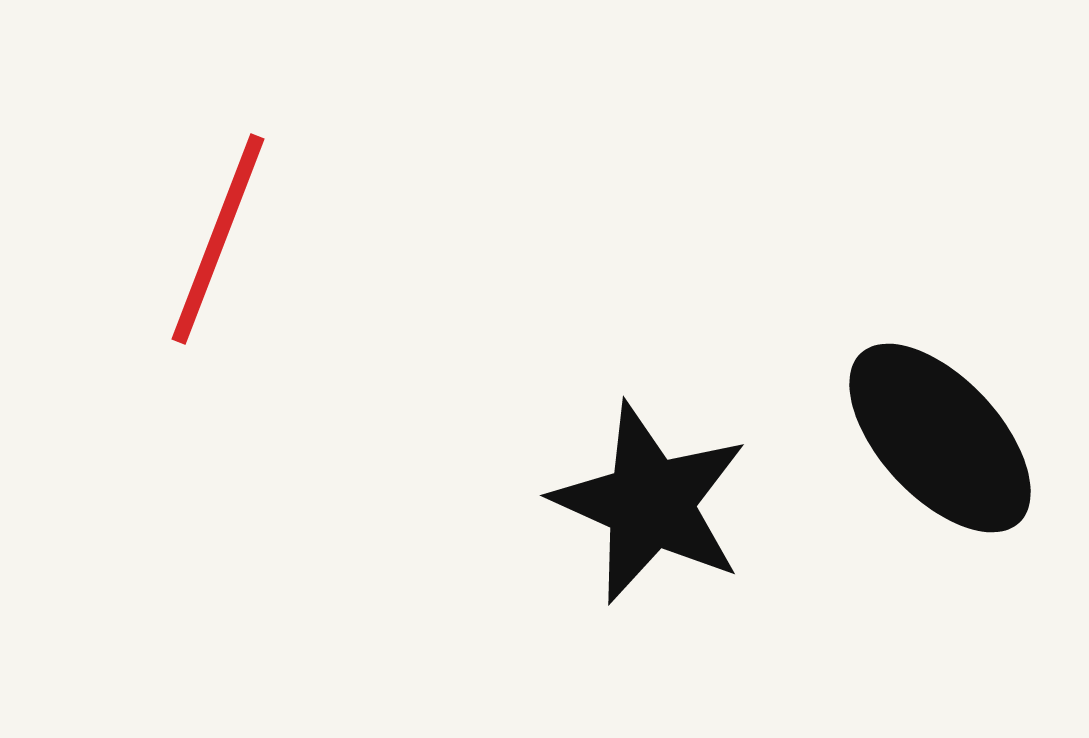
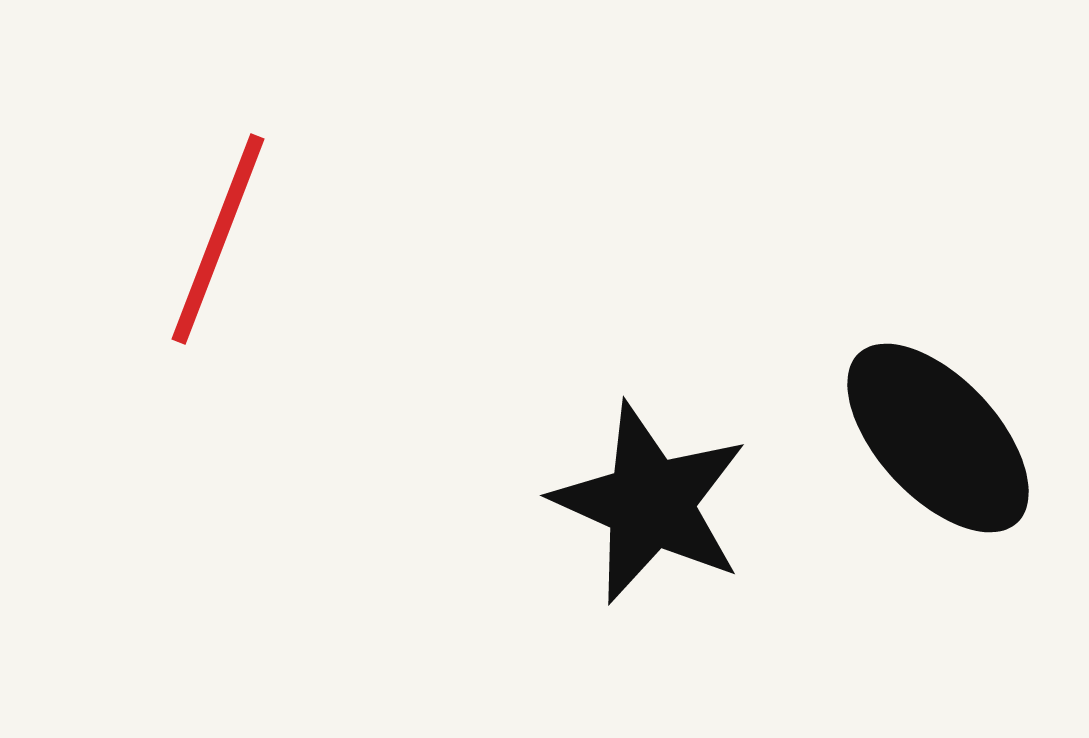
black ellipse: moved 2 px left
